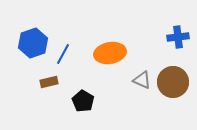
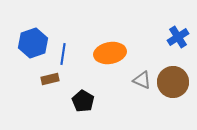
blue cross: rotated 25 degrees counterclockwise
blue line: rotated 20 degrees counterclockwise
brown rectangle: moved 1 px right, 3 px up
